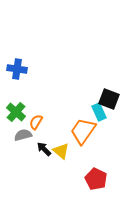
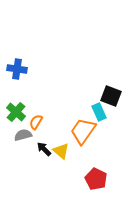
black square: moved 2 px right, 3 px up
